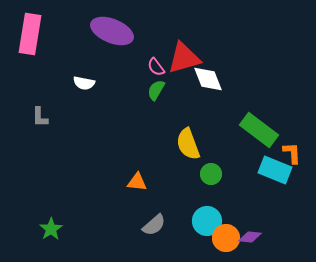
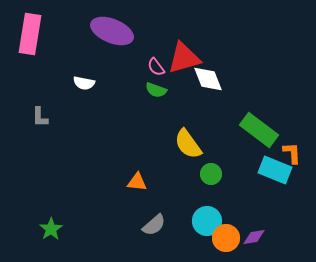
green semicircle: rotated 100 degrees counterclockwise
yellow semicircle: rotated 16 degrees counterclockwise
purple diamond: moved 4 px right; rotated 15 degrees counterclockwise
